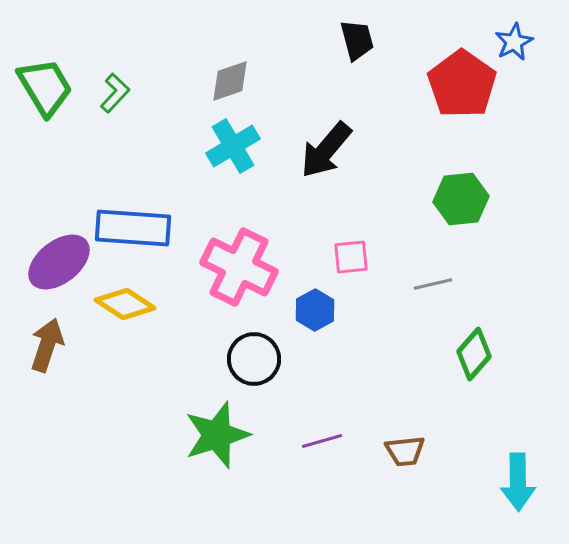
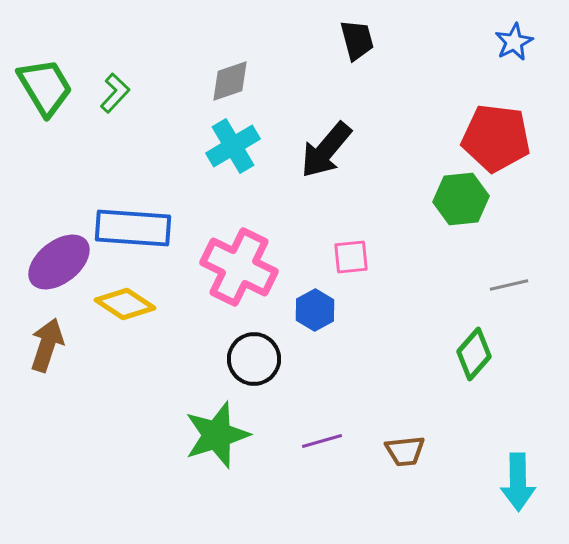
red pentagon: moved 34 px right, 54 px down; rotated 28 degrees counterclockwise
gray line: moved 76 px right, 1 px down
